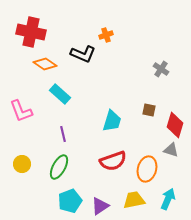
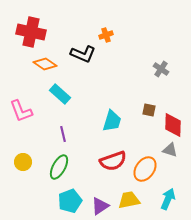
red diamond: moved 2 px left; rotated 15 degrees counterclockwise
gray triangle: moved 1 px left
yellow circle: moved 1 px right, 2 px up
orange ellipse: moved 2 px left; rotated 20 degrees clockwise
yellow trapezoid: moved 5 px left
